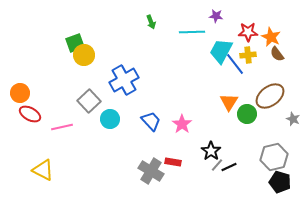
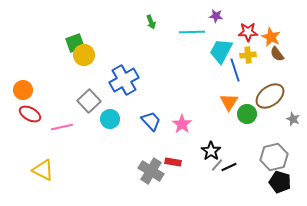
blue line: moved 6 px down; rotated 20 degrees clockwise
orange circle: moved 3 px right, 3 px up
